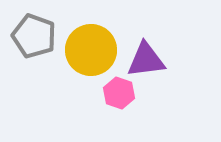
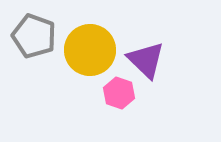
yellow circle: moved 1 px left
purple triangle: rotated 51 degrees clockwise
